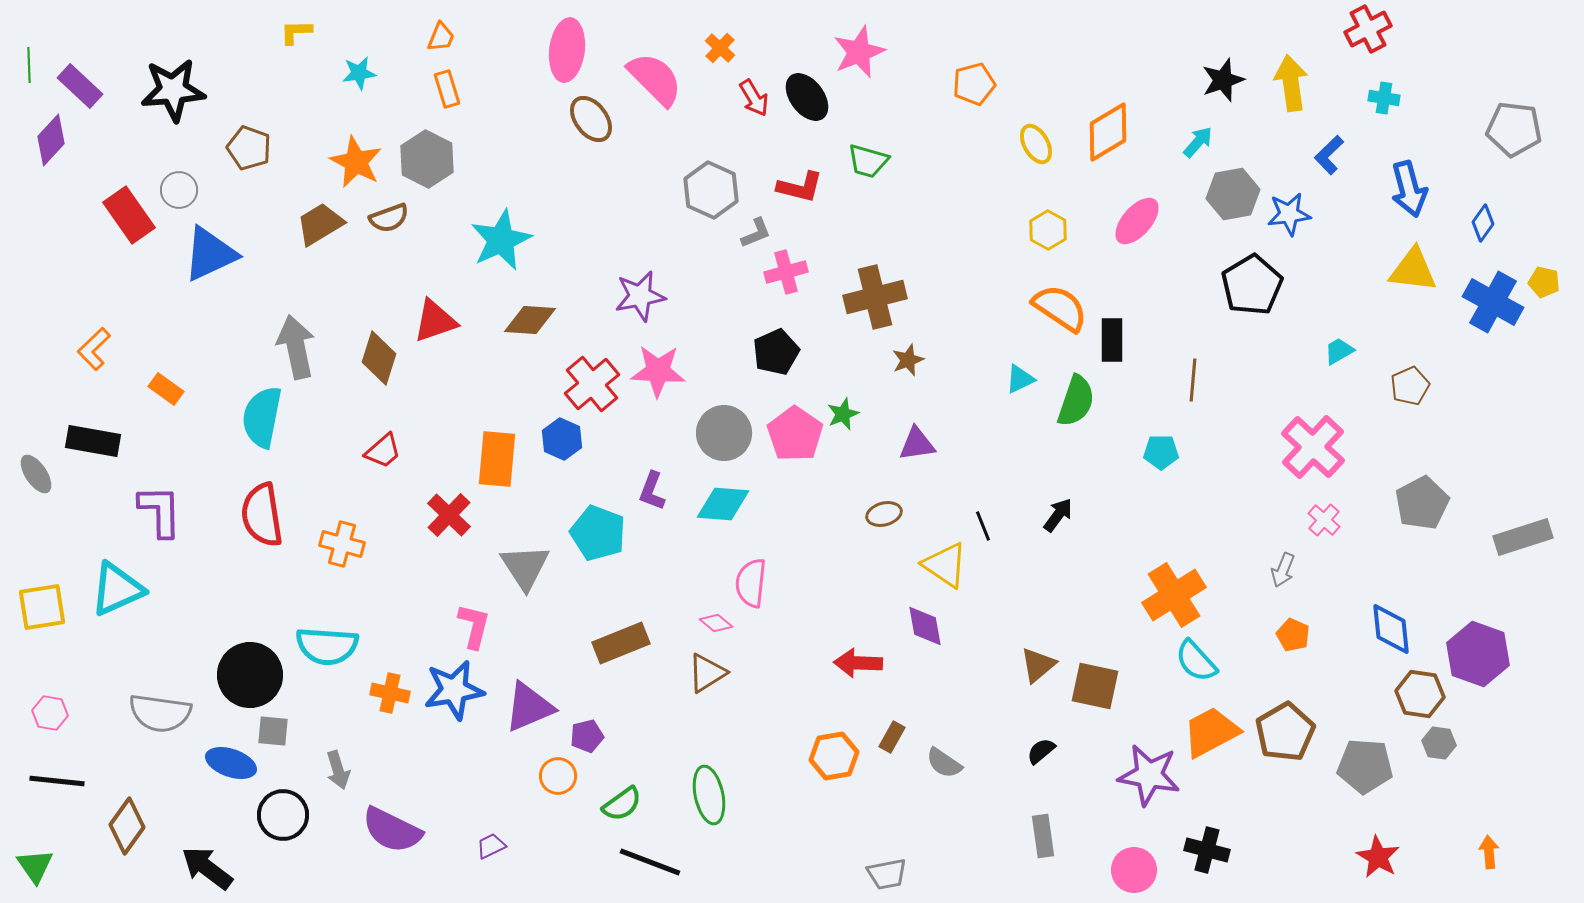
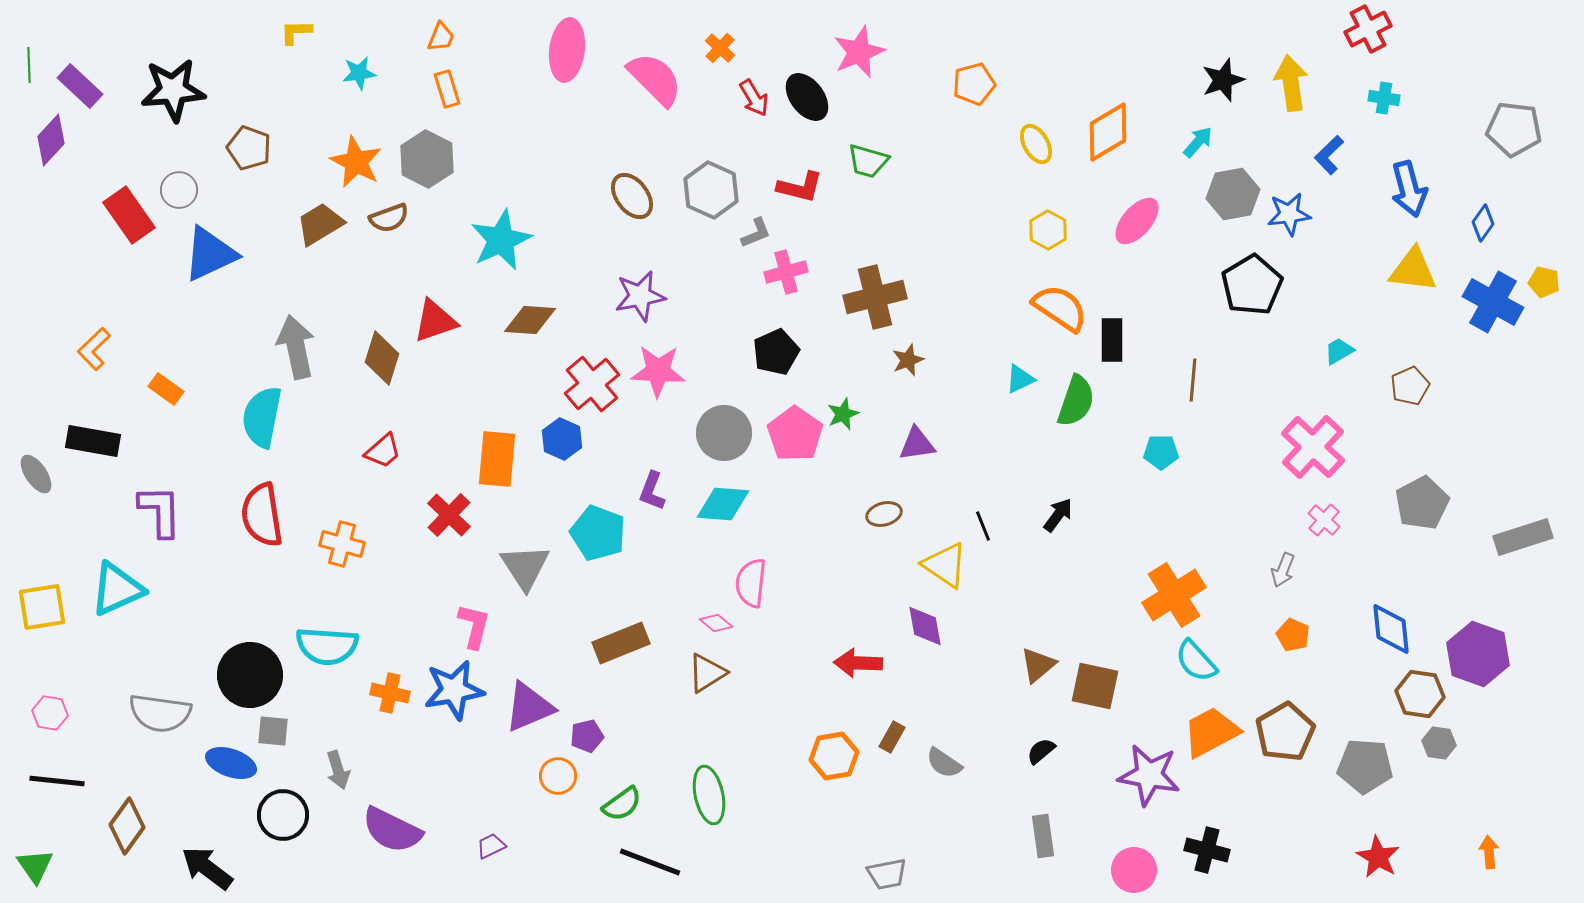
brown ellipse at (591, 119): moved 41 px right, 77 px down
brown diamond at (379, 358): moved 3 px right
